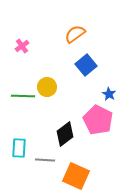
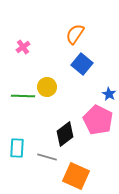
orange semicircle: rotated 20 degrees counterclockwise
pink cross: moved 1 px right, 1 px down
blue square: moved 4 px left, 1 px up; rotated 10 degrees counterclockwise
cyan rectangle: moved 2 px left
gray line: moved 2 px right, 3 px up; rotated 12 degrees clockwise
